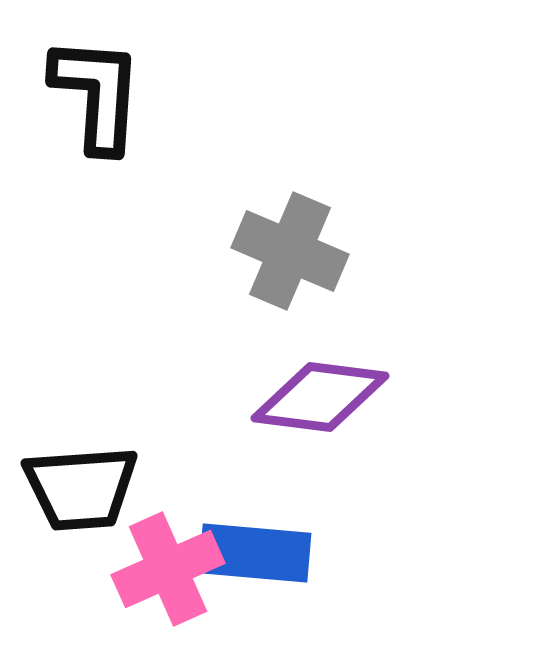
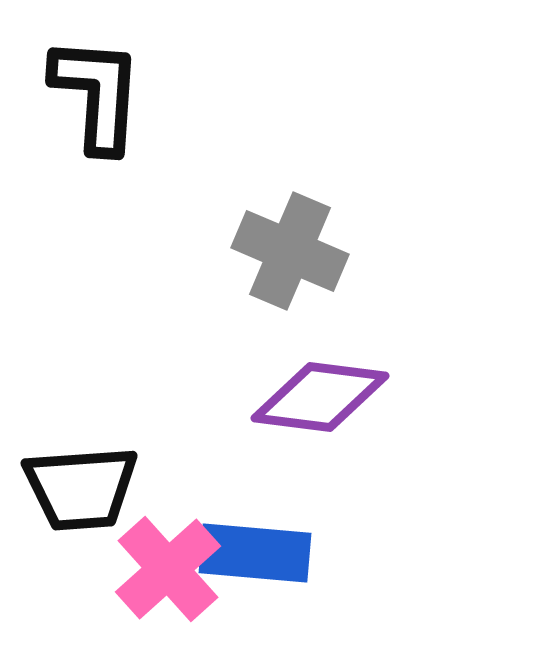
pink cross: rotated 18 degrees counterclockwise
